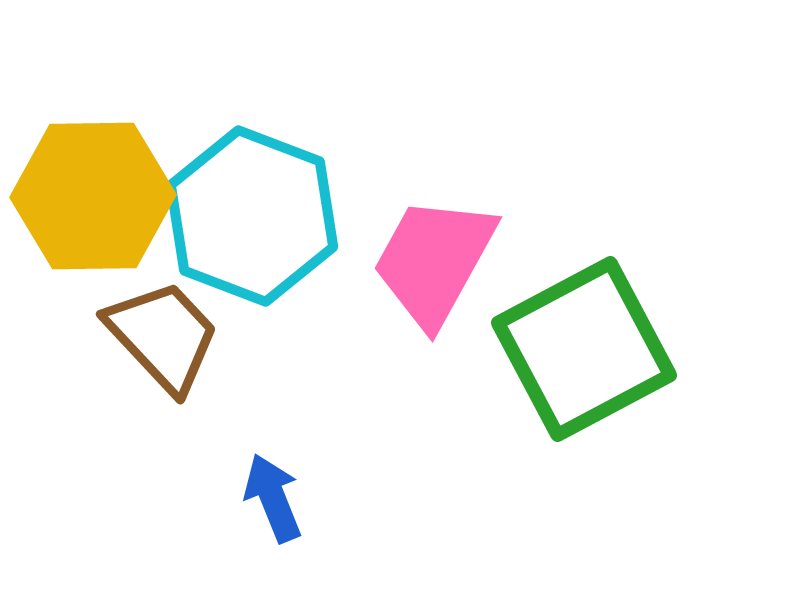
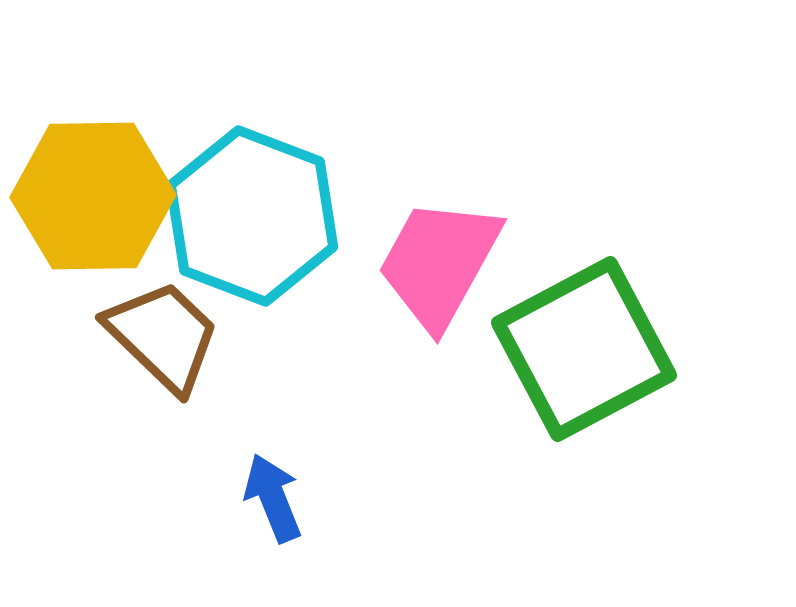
pink trapezoid: moved 5 px right, 2 px down
brown trapezoid: rotated 3 degrees counterclockwise
